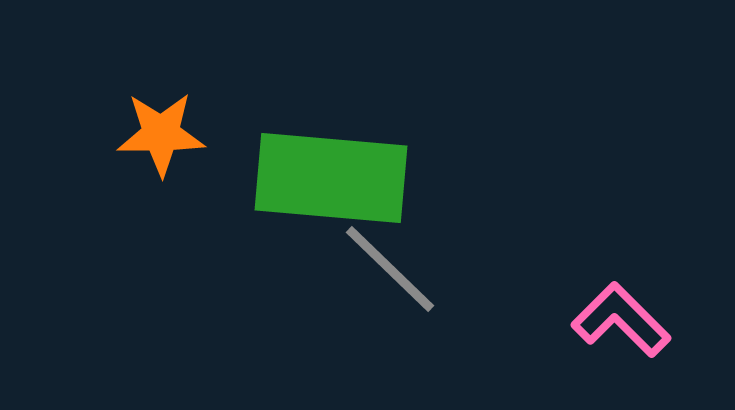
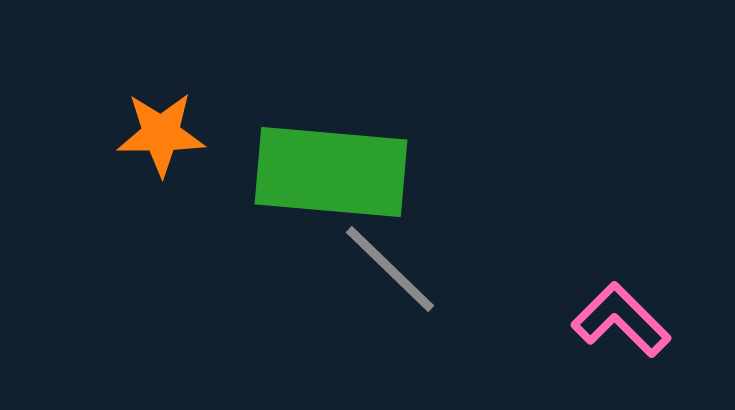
green rectangle: moved 6 px up
